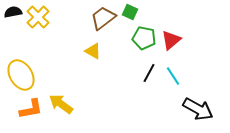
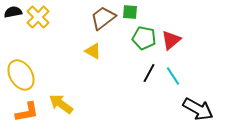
green square: rotated 21 degrees counterclockwise
orange L-shape: moved 4 px left, 3 px down
